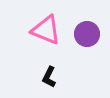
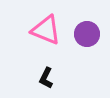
black L-shape: moved 3 px left, 1 px down
